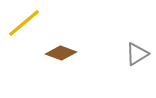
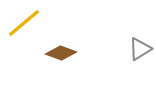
gray triangle: moved 3 px right, 5 px up
